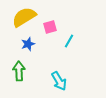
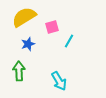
pink square: moved 2 px right
